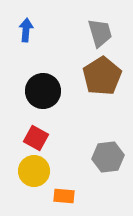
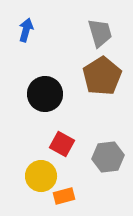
blue arrow: rotated 10 degrees clockwise
black circle: moved 2 px right, 3 px down
red square: moved 26 px right, 6 px down
yellow circle: moved 7 px right, 5 px down
orange rectangle: rotated 20 degrees counterclockwise
